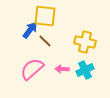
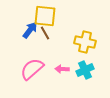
brown line: moved 8 px up; rotated 16 degrees clockwise
